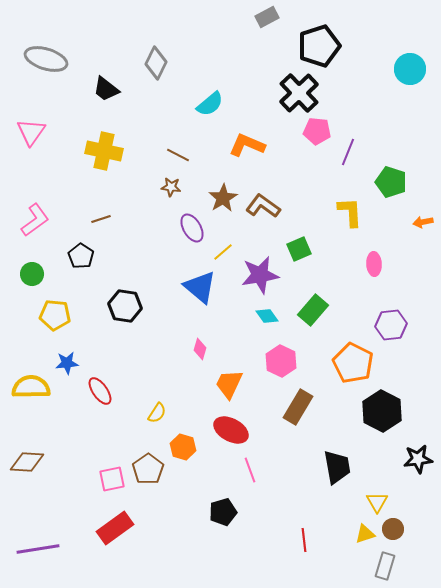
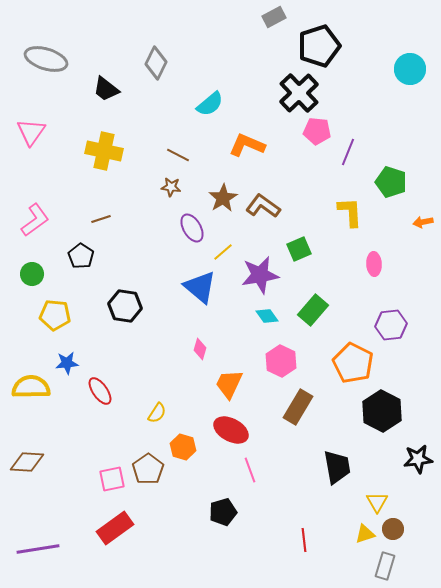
gray rectangle at (267, 17): moved 7 px right
